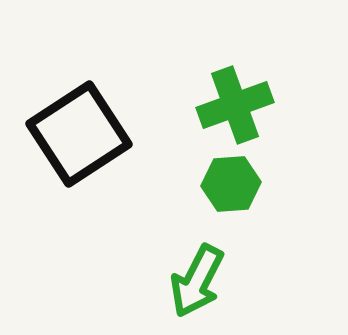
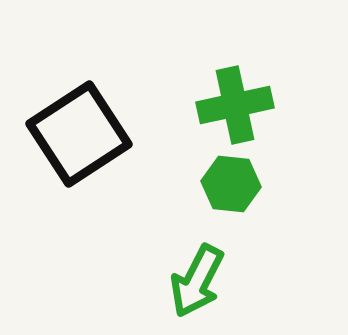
green cross: rotated 8 degrees clockwise
green hexagon: rotated 10 degrees clockwise
